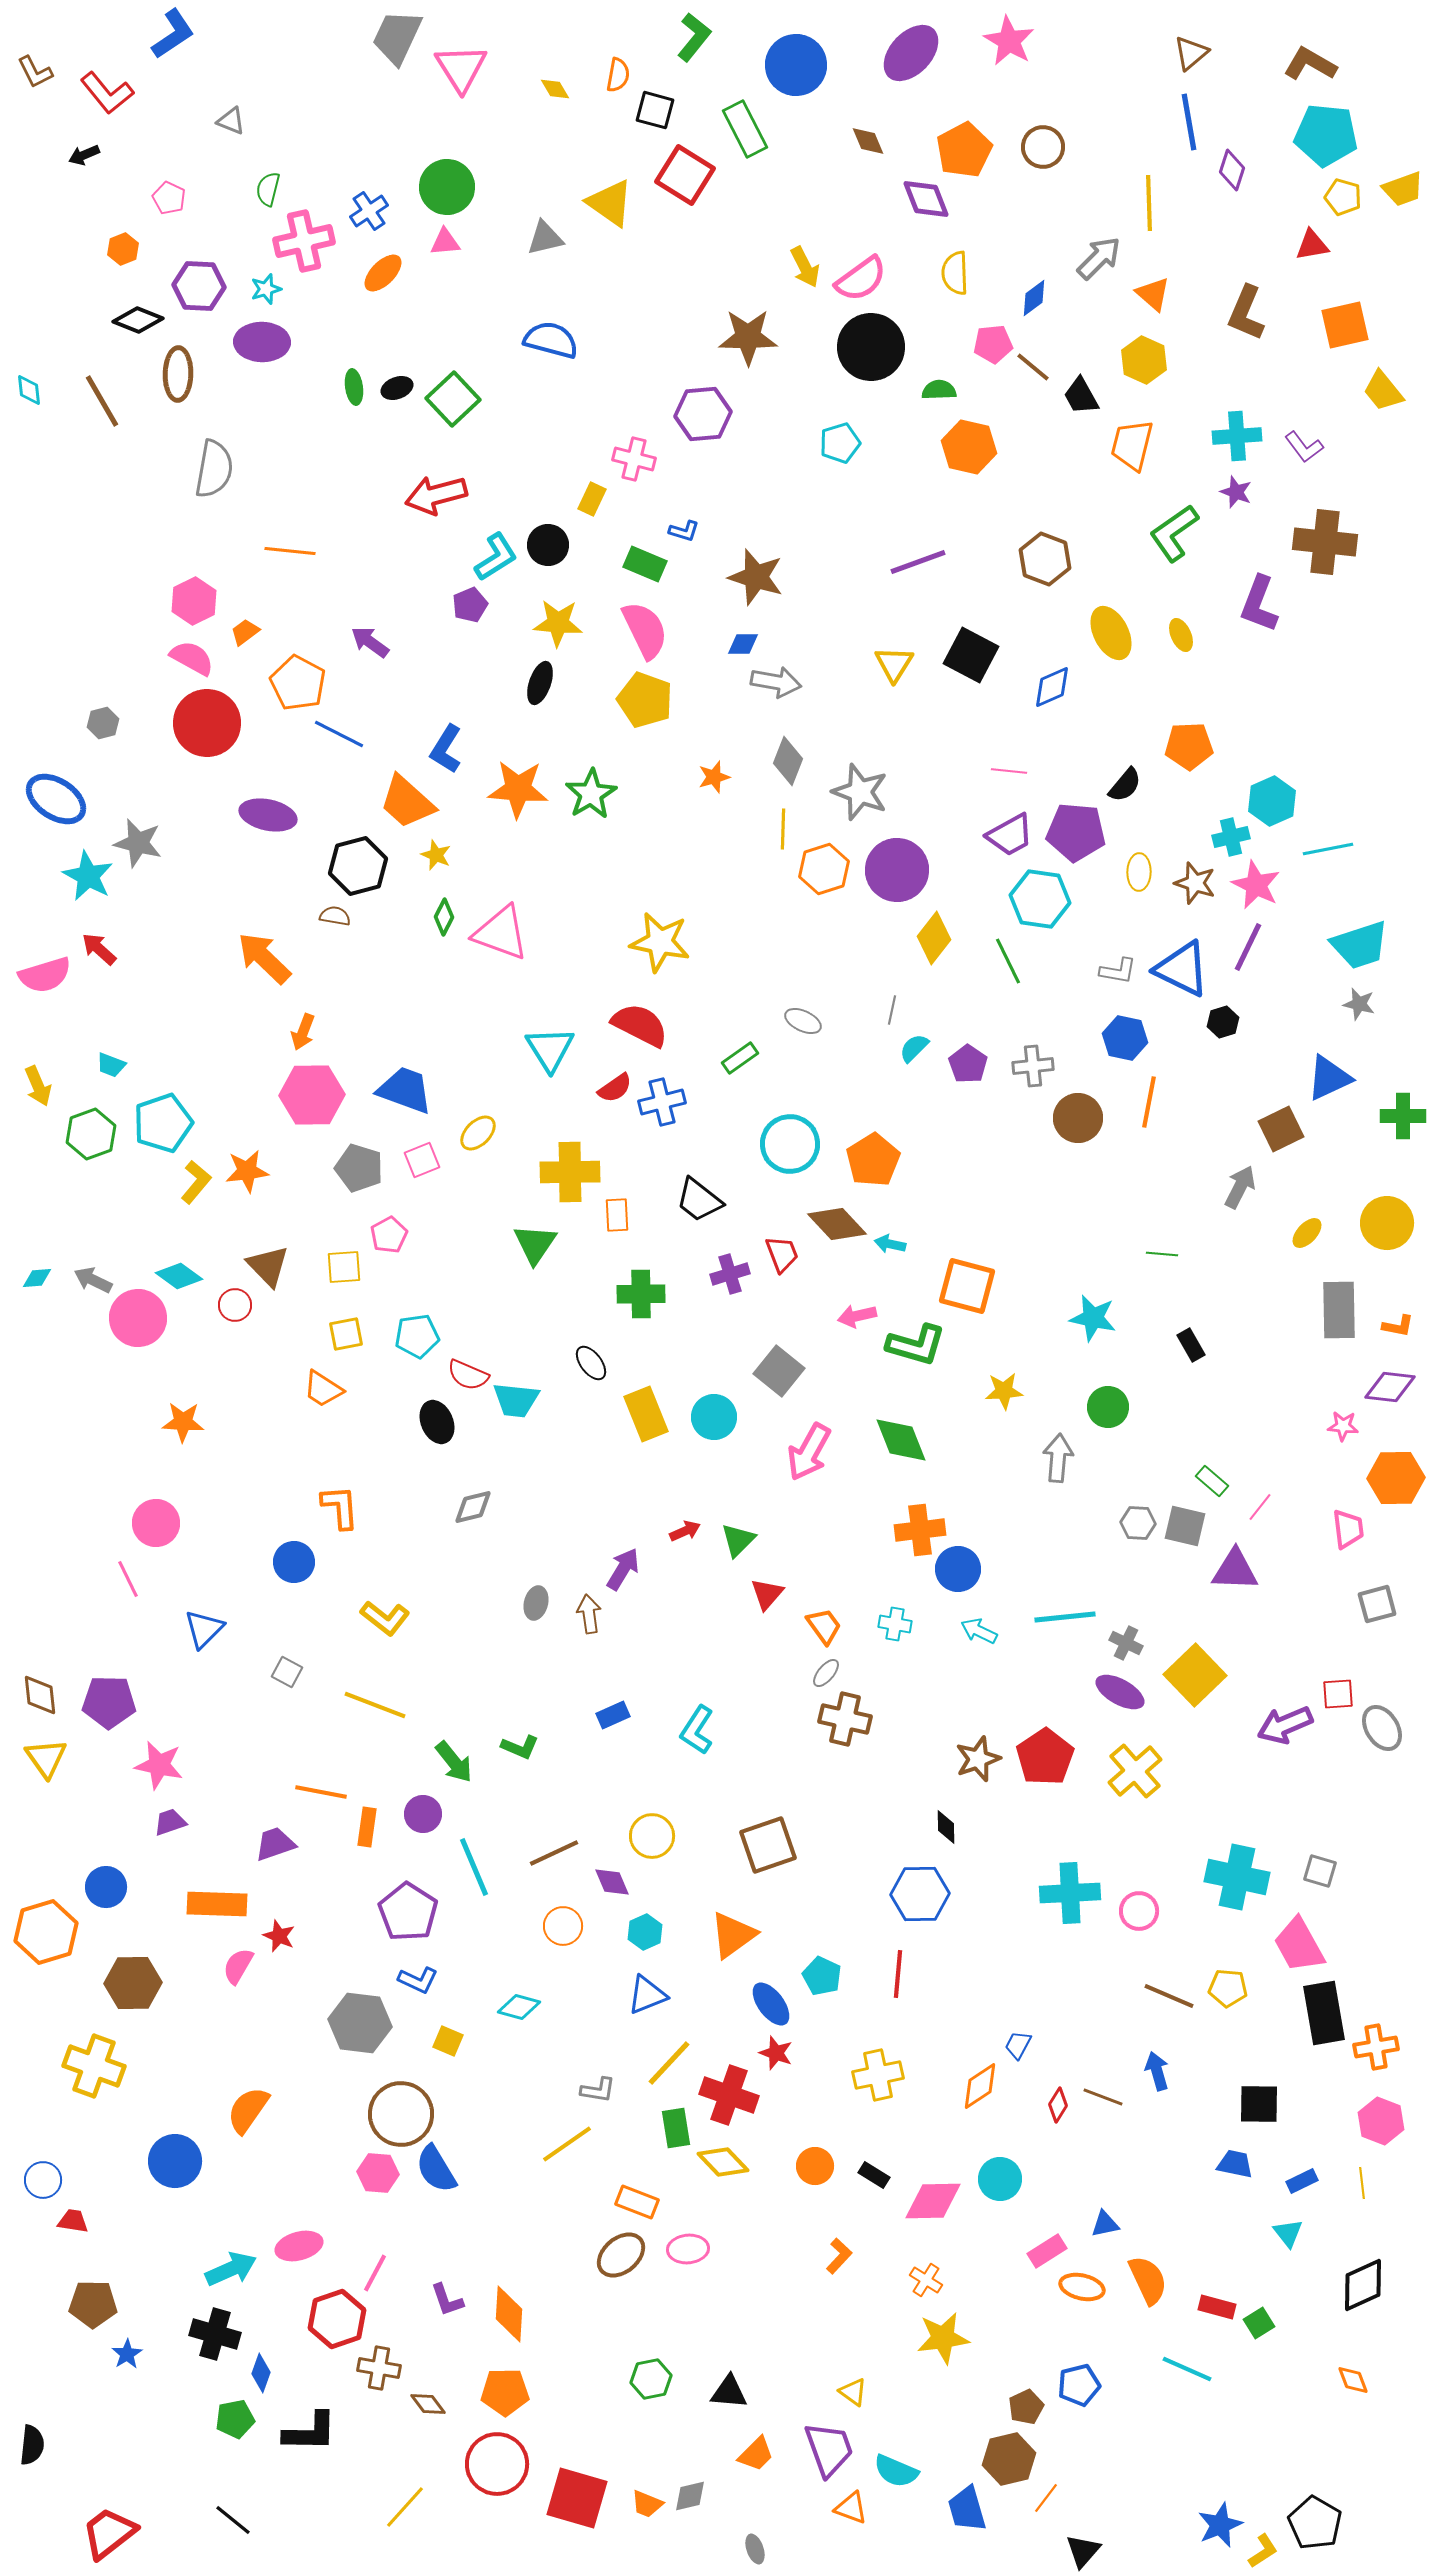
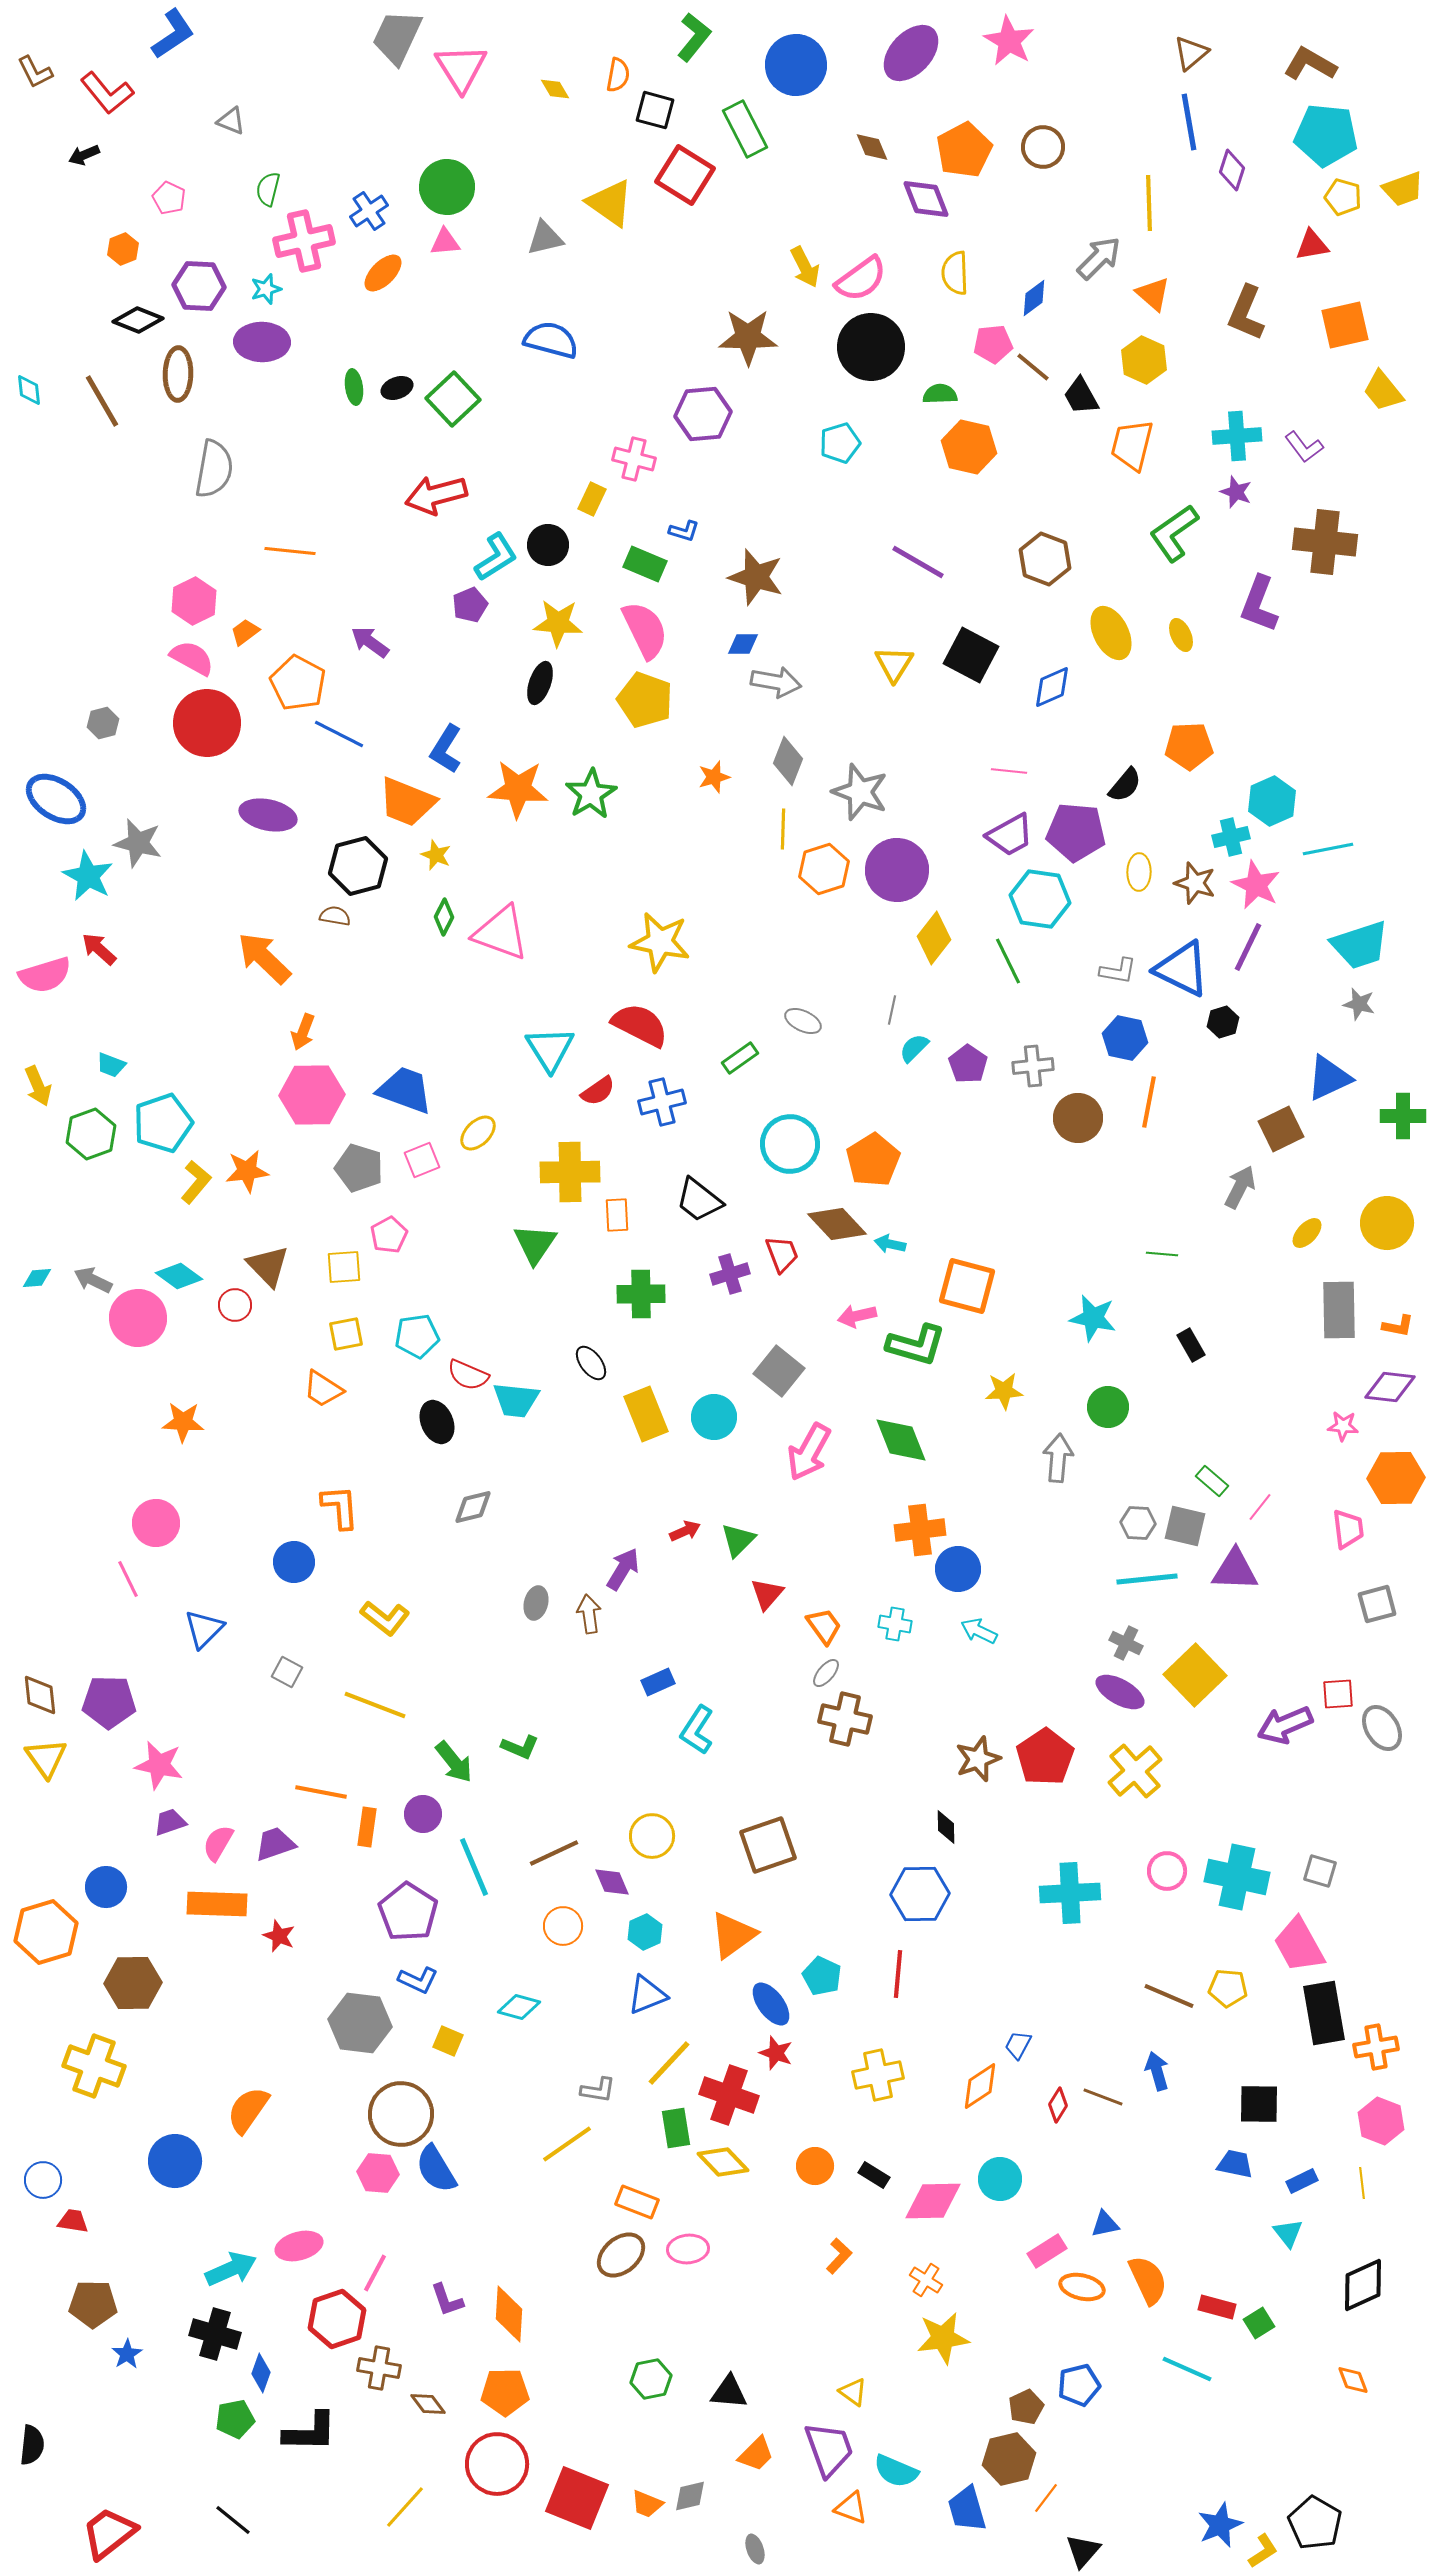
brown diamond at (868, 141): moved 4 px right, 6 px down
green semicircle at (939, 390): moved 1 px right, 4 px down
purple line at (918, 562): rotated 50 degrees clockwise
orange trapezoid at (407, 802): rotated 20 degrees counterclockwise
red semicircle at (615, 1088): moved 17 px left, 3 px down
cyan line at (1065, 1617): moved 82 px right, 38 px up
blue rectangle at (613, 1715): moved 45 px right, 33 px up
pink circle at (1139, 1911): moved 28 px right, 40 px up
pink semicircle at (238, 1966): moved 20 px left, 123 px up
red square at (577, 2498): rotated 6 degrees clockwise
